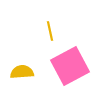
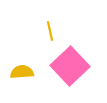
pink square: rotated 15 degrees counterclockwise
